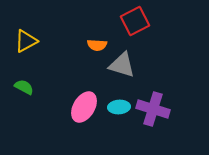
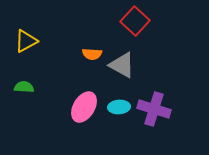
red square: rotated 20 degrees counterclockwise
orange semicircle: moved 5 px left, 9 px down
gray triangle: rotated 12 degrees clockwise
green semicircle: rotated 24 degrees counterclockwise
purple cross: moved 1 px right
